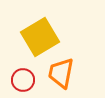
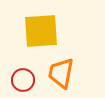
yellow square: moved 1 px right, 6 px up; rotated 27 degrees clockwise
